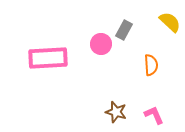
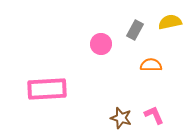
yellow semicircle: rotated 55 degrees counterclockwise
gray rectangle: moved 11 px right
pink rectangle: moved 1 px left, 31 px down
orange semicircle: rotated 85 degrees counterclockwise
brown star: moved 5 px right, 6 px down
